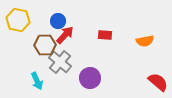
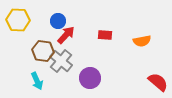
yellow hexagon: rotated 10 degrees counterclockwise
red arrow: moved 1 px right
orange semicircle: moved 3 px left
brown hexagon: moved 2 px left, 6 px down; rotated 10 degrees clockwise
gray cross: moved 1 px right, 1 px up
